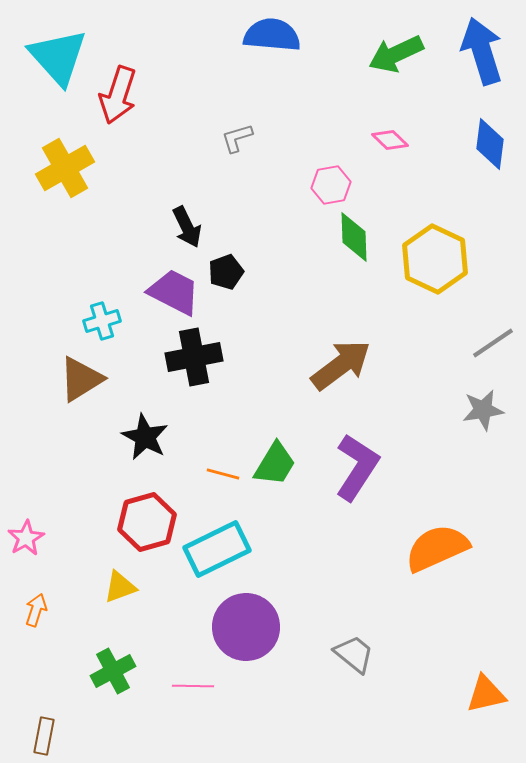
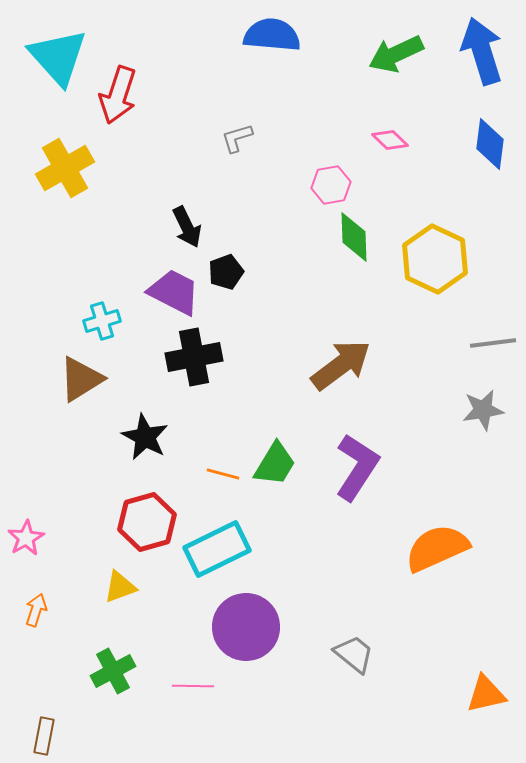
gray line: rotated 27 degrees clockwise
